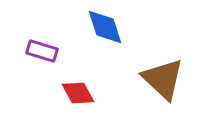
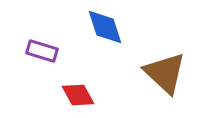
brown triangle: moved 2 px right, 6 px up
red diamond: moved 2 px down
